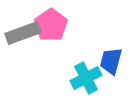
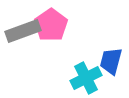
gray rectangle: moved 2 px up
